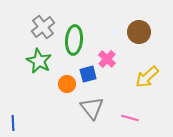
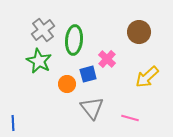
gray cross: moved 3 px down
